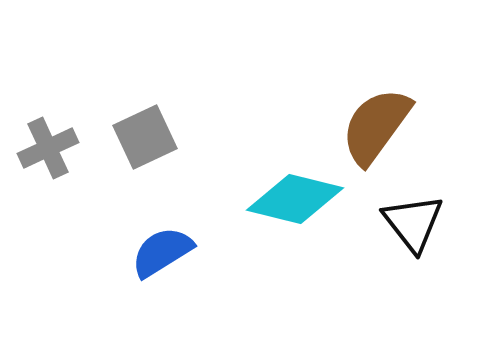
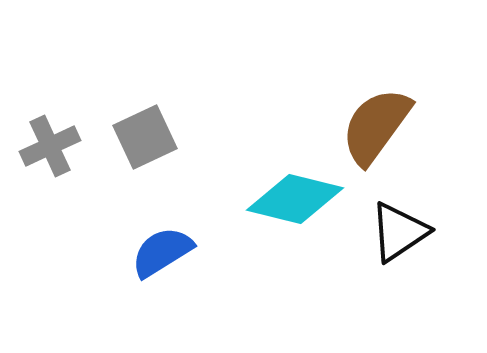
gray cross: moved 2 px right, 2 px up
black triangle: moved 14 px left, 9 px down; rotated 34 degrees clockwise
